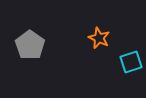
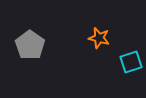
orange star: rotated 10 degrees counterclockwise
